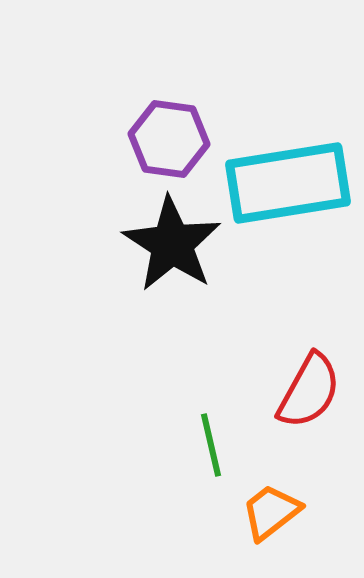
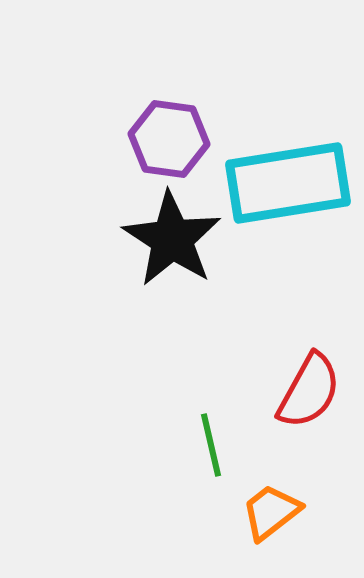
black star: moved 5 px up
